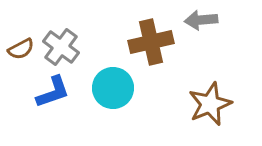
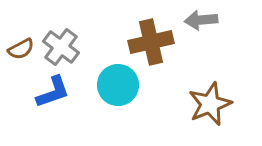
cyan circle: moved 5 px right, 3 px up
